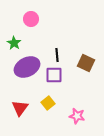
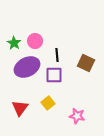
pink circle: moved 4 px right, 22 px down
